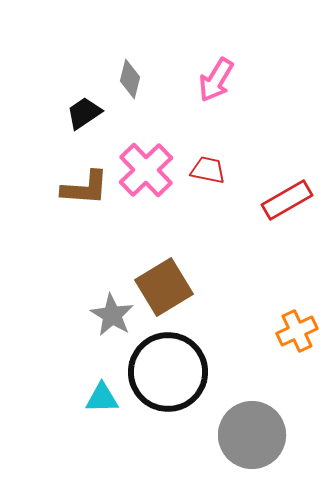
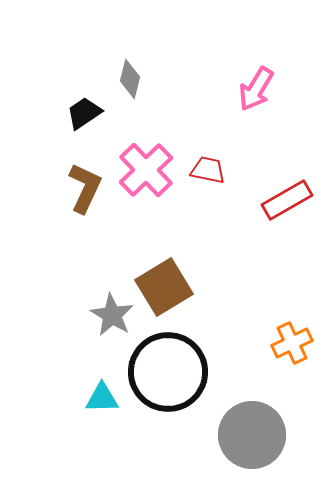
pink arrow: moved 40 px right, 9 px down
brown L-shape: rotated 69 degrees counterclockwise
orange cross: moved 5 px left, 12 px down
